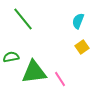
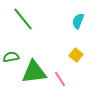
yellow square: moved 6 px left, 8 px down; rotated 16 degrees counterclockwise
